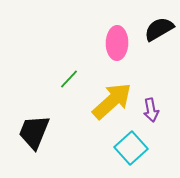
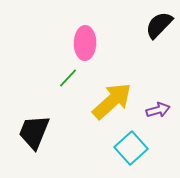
black semicircle: moved 4 px up; rotated 16 degrees counterclockwise
pink ellipse: moved 32 px left
green line: moved 1 px left, 1 px up
purple arrow: moved 7 px right; rotated 95 degrees counterclockwise
